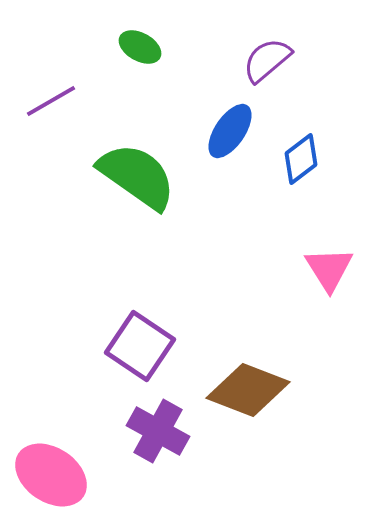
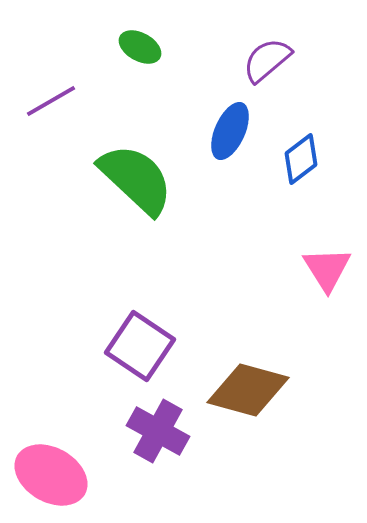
blue ellipse: rotated 10 degrees counterclockwise
green semicircle: moved 1 px left, 3 px down; rotated 8 degrees clockwise
pink triangle: moved 2 px left
brown diamond: rotated 6 degrees counterclockwise
pink ellipse: rotated 4 degrees counterclockwise
